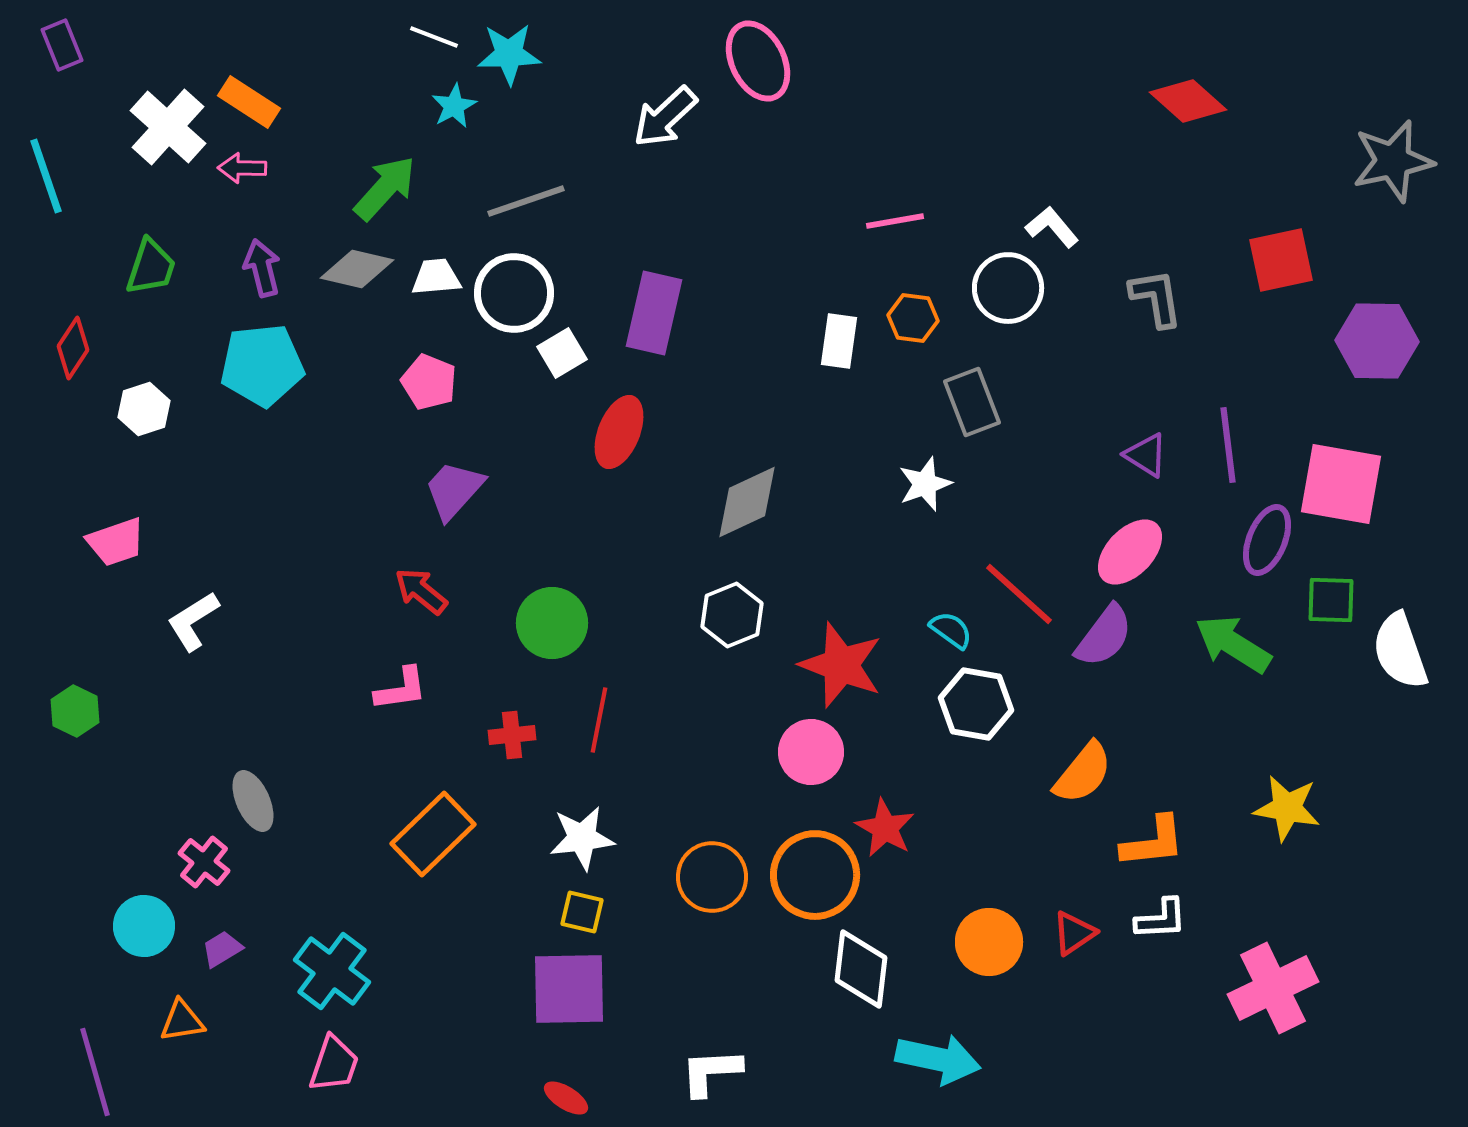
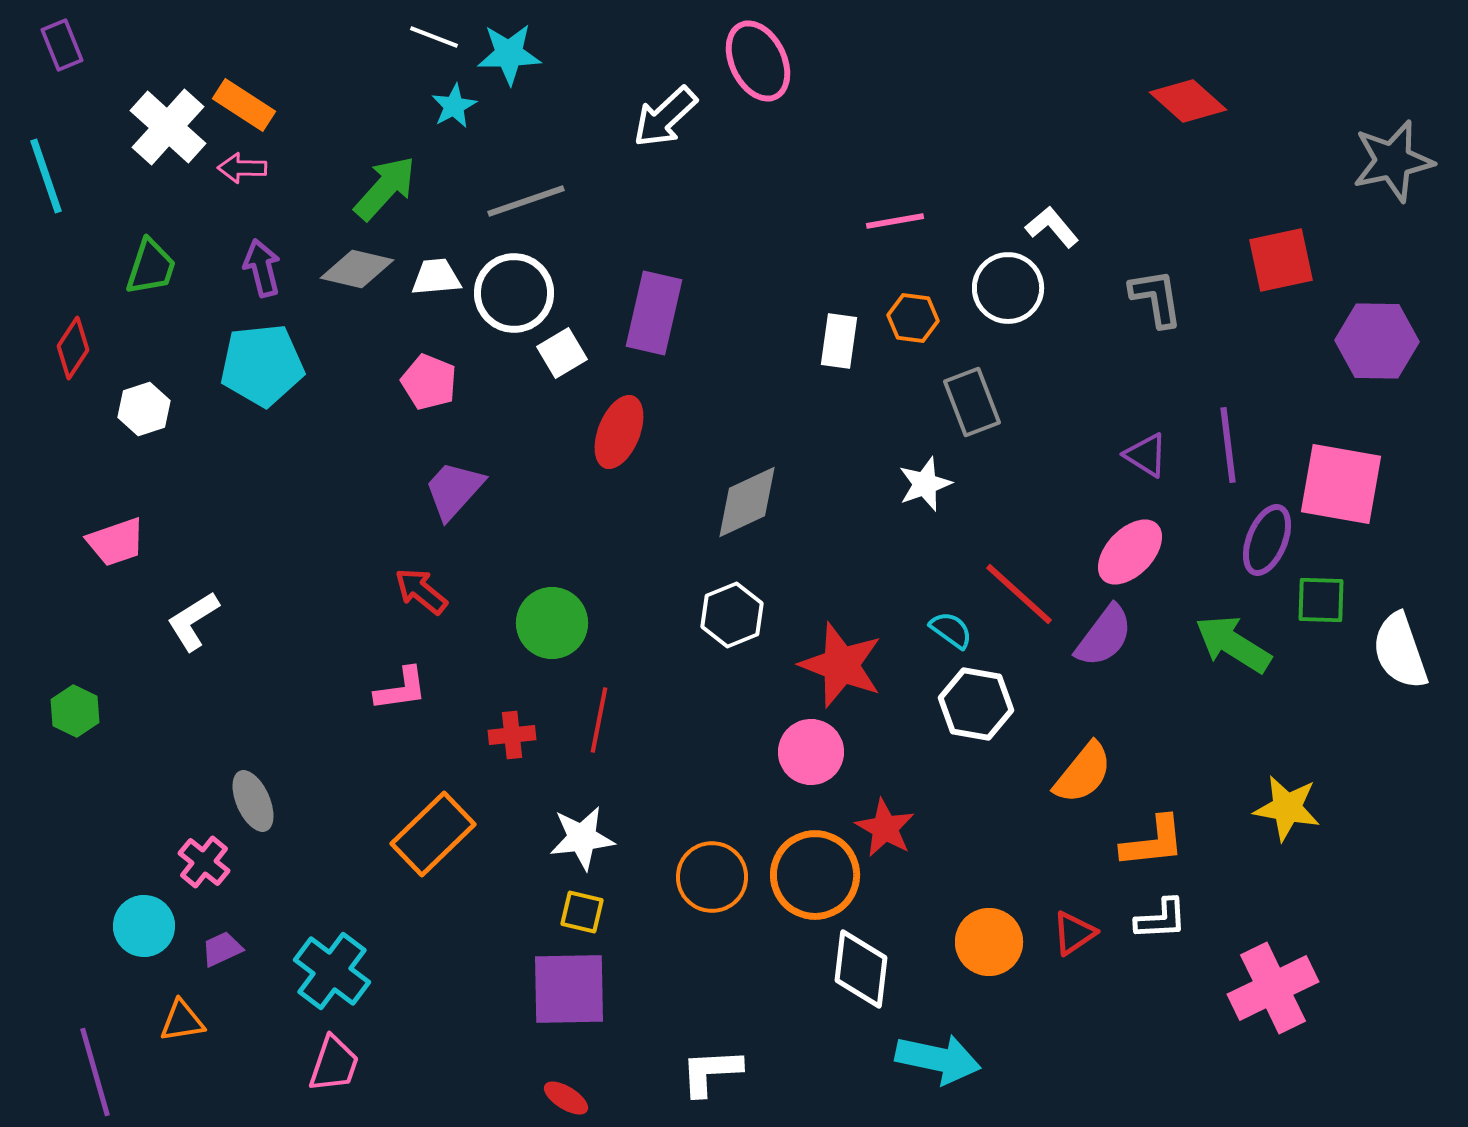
orange rectangle at (249, 102): moved 5 px left, 3 px down
green square at (1331, 600): moved 10 px left
purple trapezoid at (222, 949): rotated 6 degrees clockwise
